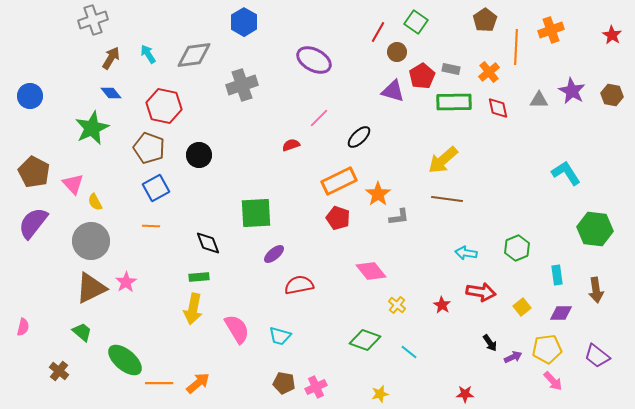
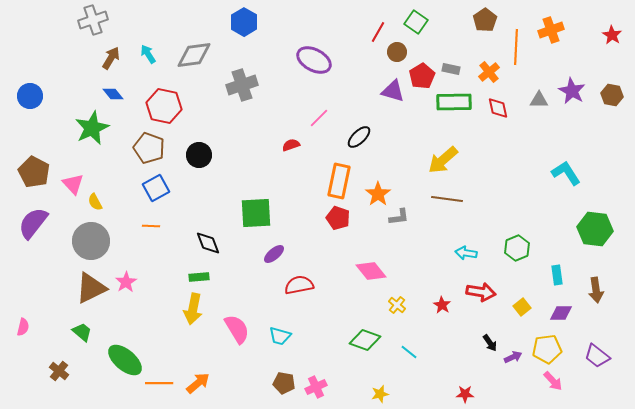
blue diamond at (111, 93): moved 2 px right, 1 px down
orange rectangle at (339, 181): rotated 52 degrees counterclockwise
